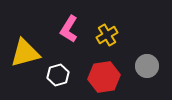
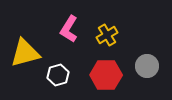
red hexagon: moved 2 px right, 2 px up; rotated 8 degrees clockwise
